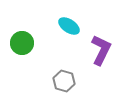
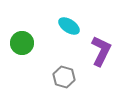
purple L-shape: moved 1 px down
gray hexagon: moved 4 px up
